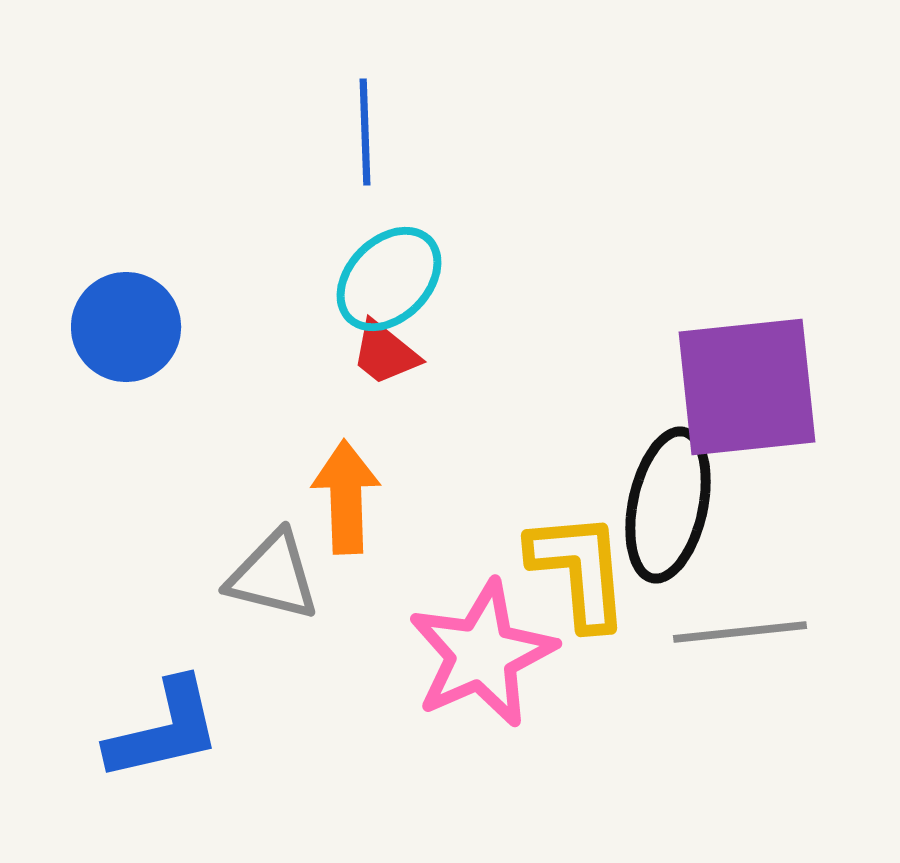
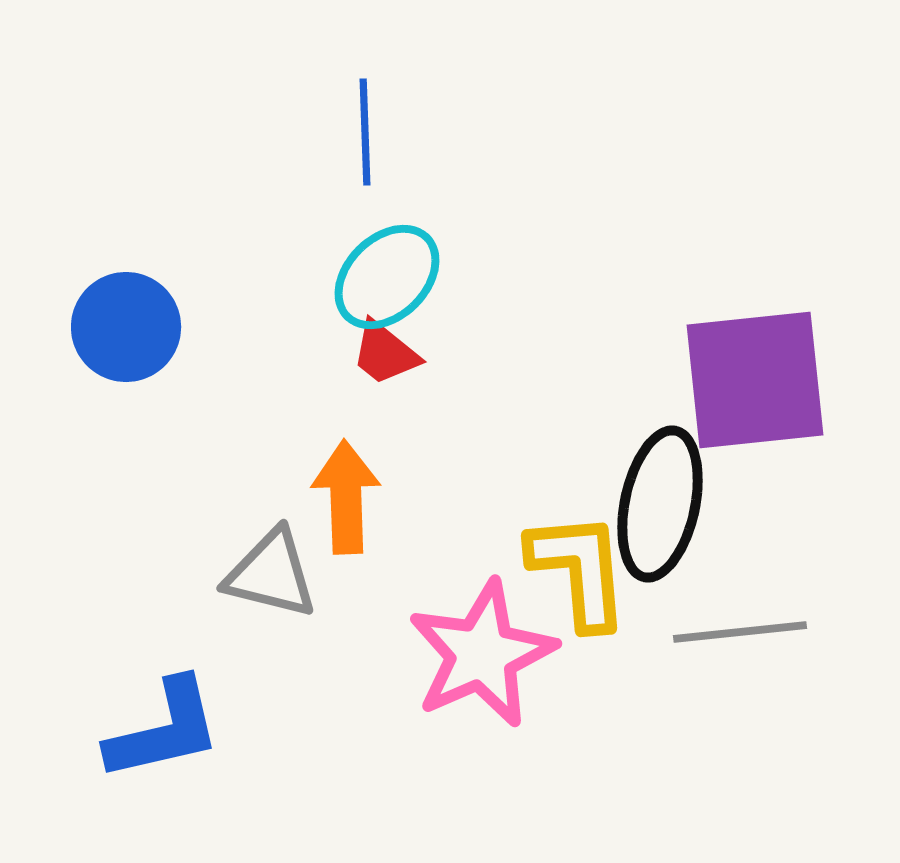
cyan ellipse: moved 2 px left, 2 px up
purple square: moved 8 px right, 7 px up
black ellipse: moved 8 px left, 1 px up
gray triangle: moved 2 px left, 2 px up
